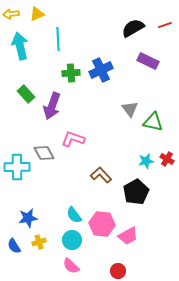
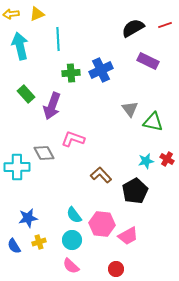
black pentagon: moved 1 px left, 1 px up
red circle: moved 2 px left, 2 px up
